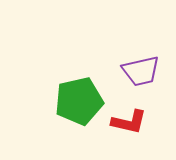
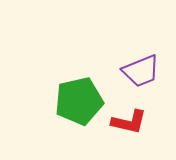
purple trapezoid: rotated 9 degrees counterclockwise
